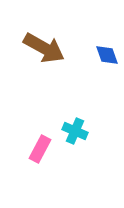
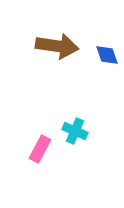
brown arrow: moved 13 px right, 2 px up; rotated 21 degrees counterclockwise
